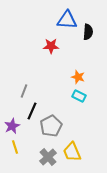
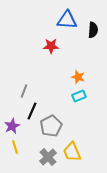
black semicircle: moved 5 px right, 2 px up
cyan rectangle: rotated 48 degrees counterclockwise
